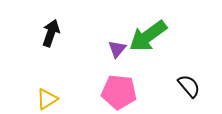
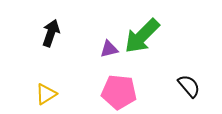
green arrow: moved 6 px left; rotated 9 degrees counterclockwise
purple triangle: moved 8 px left; rotated 36 degrees clockwise
yellow triangle: moved 1 px left, 5 px up
